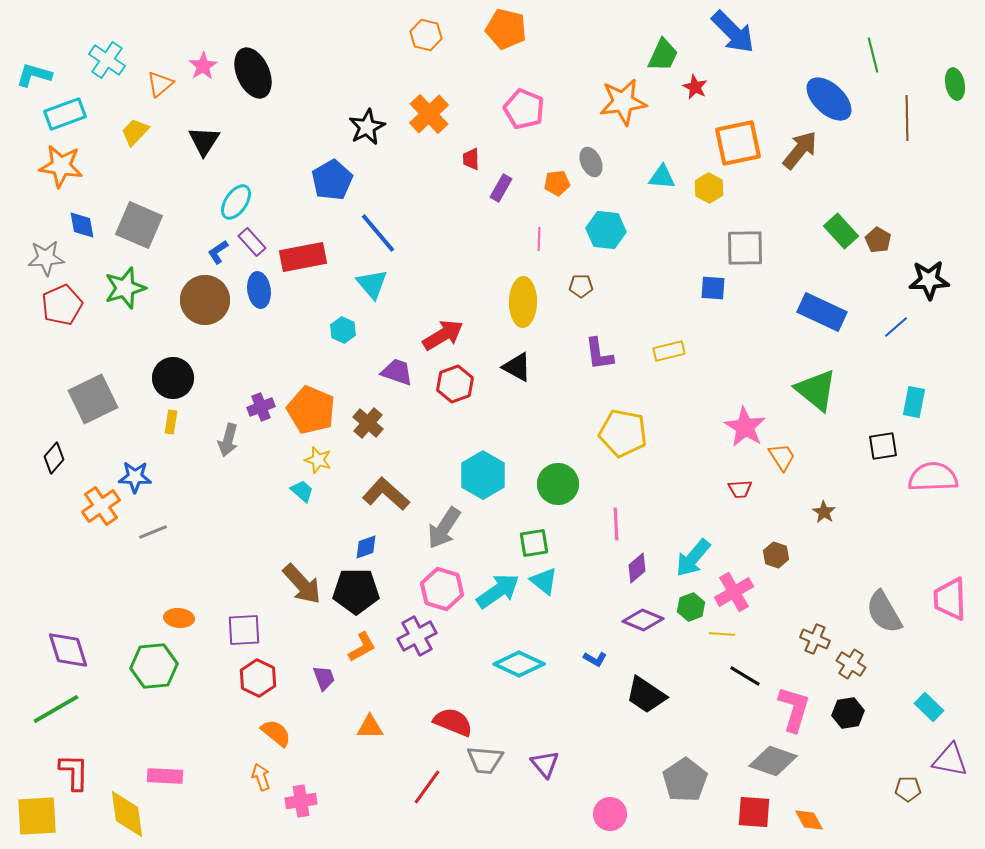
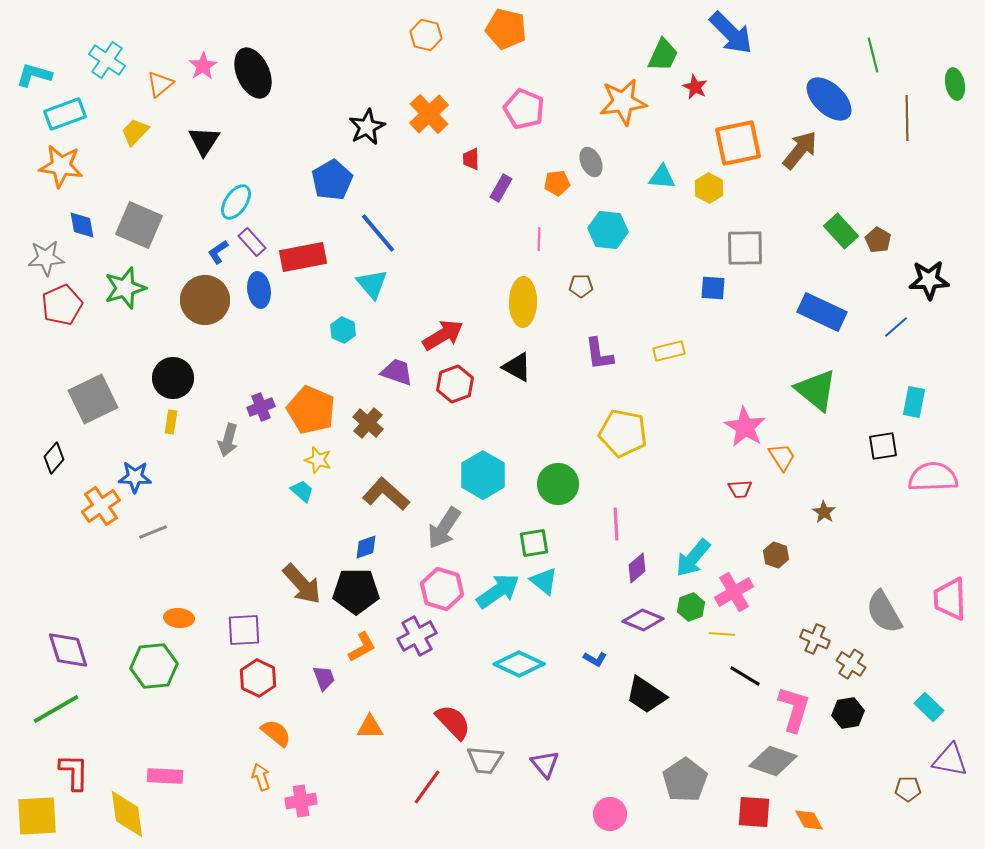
blue arrow at (733, 32): moved 2 px left, 1 px down
cyan hexagon at (606, 230): moved 2 px right
red semicircle at (453, 722): rotated 24 degrees clockwise
